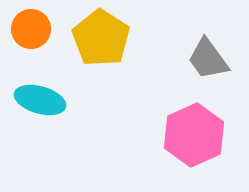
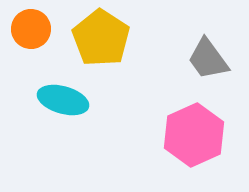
cyan ellipse: moved 23 px right
